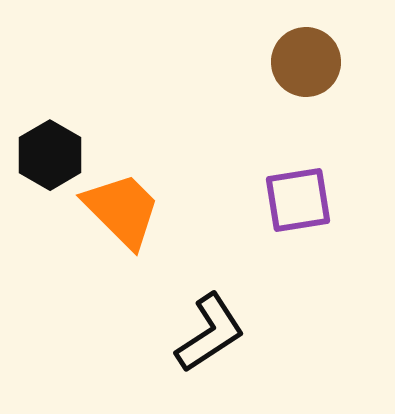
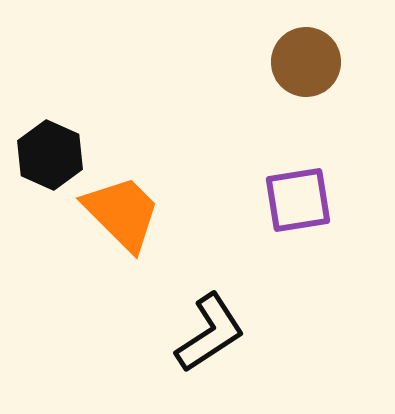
black hexagon: rotated 6 degrees counterclockwise
orange trapezoid: moved 3 px down
